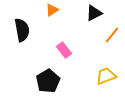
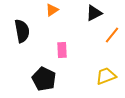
black semicircle: moved 1 px down
pink rectangle: moved 2 px left; rotated 35 degrees clockwise
black pentagon: moved 4 px left, 2 px up; rotated 15 degrees counterclockwise
